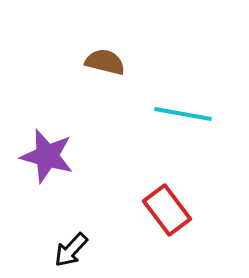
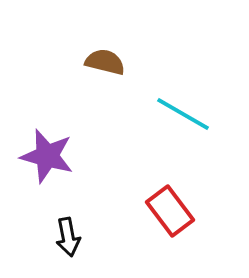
cyan line: rotated 20 degrees clockwise
red rectangle: moved 3 px right, 1 px down
black arrow: moved 3 px left, 13 px up; rotated 54 degrees counterclockwise
